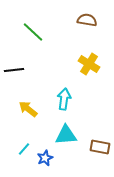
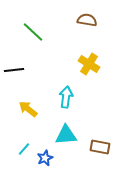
cyan arrow: moved 2 px right, 2 px up
